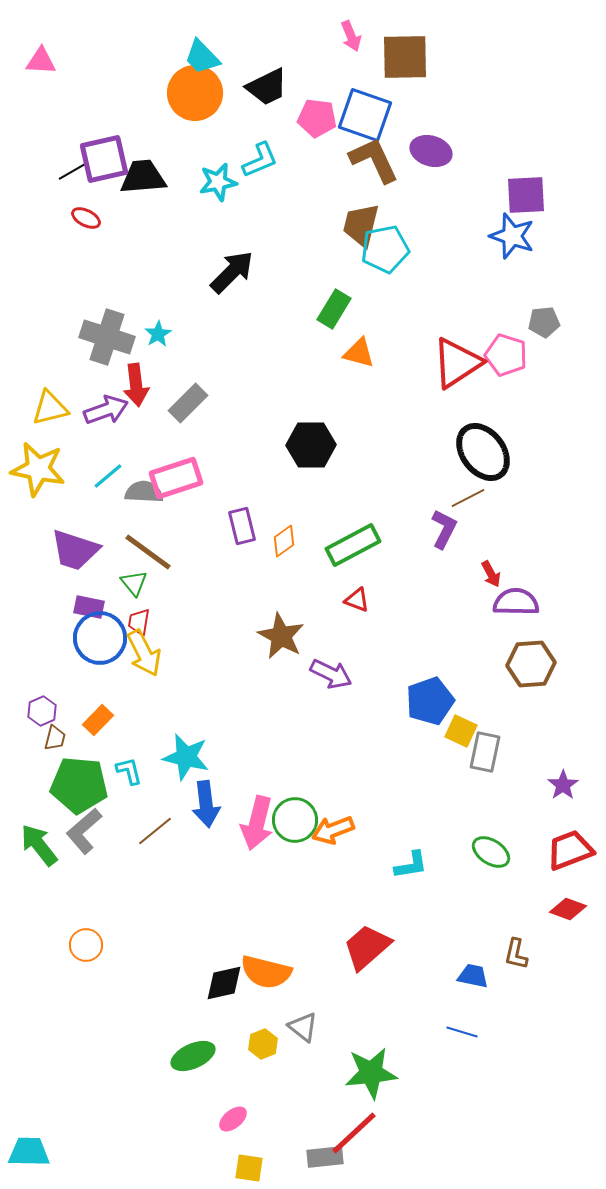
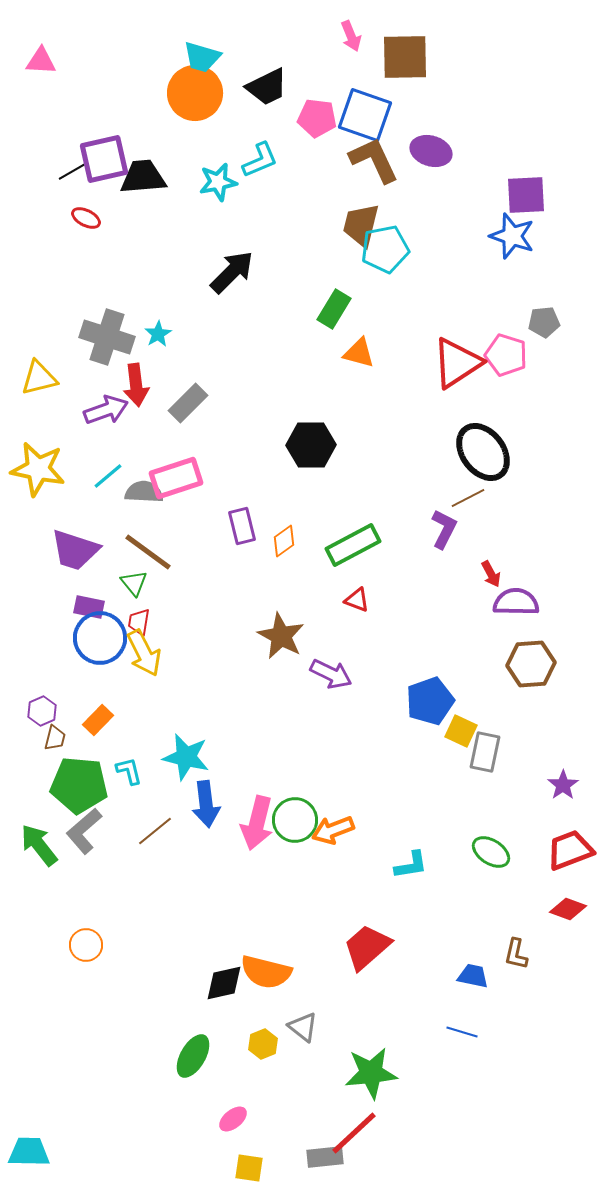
cyan trapezoid at (202, 57): rotated 30 degrees counterclockwise
yellow triangle at (50, 408): moved 11 px left, 30 px up
green ellipse at (193, 1056): rotated 36 degrees counterclockwise
